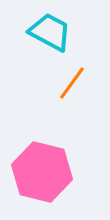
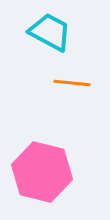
orange line: rotated 60 degrees clockwise
